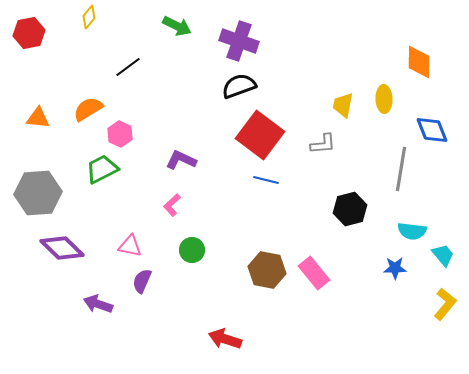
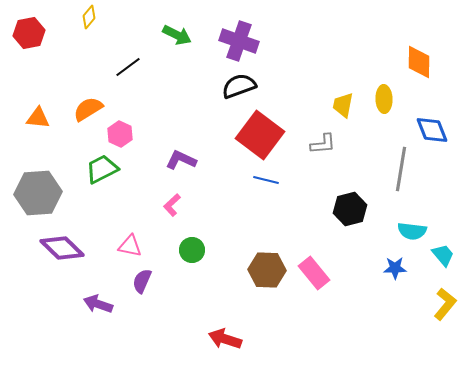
green arrow: moved 9 px down
brown hexagon: rotated 9 degrees counterclockwise
